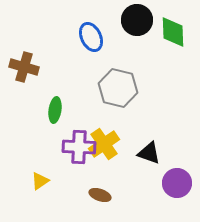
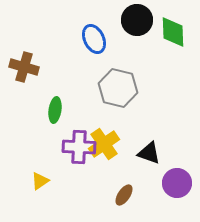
blue ellipse: moved 3 px right, 2 px down
brown ellipse: moved 24 px right; rotated 75 degrees counterclockwise
